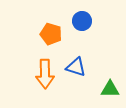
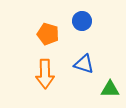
orange pentagon: moved 3 px left
blue triangle: moved 8 px right, 3 px up
